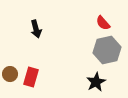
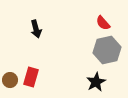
brown circle: moved 6 px down
